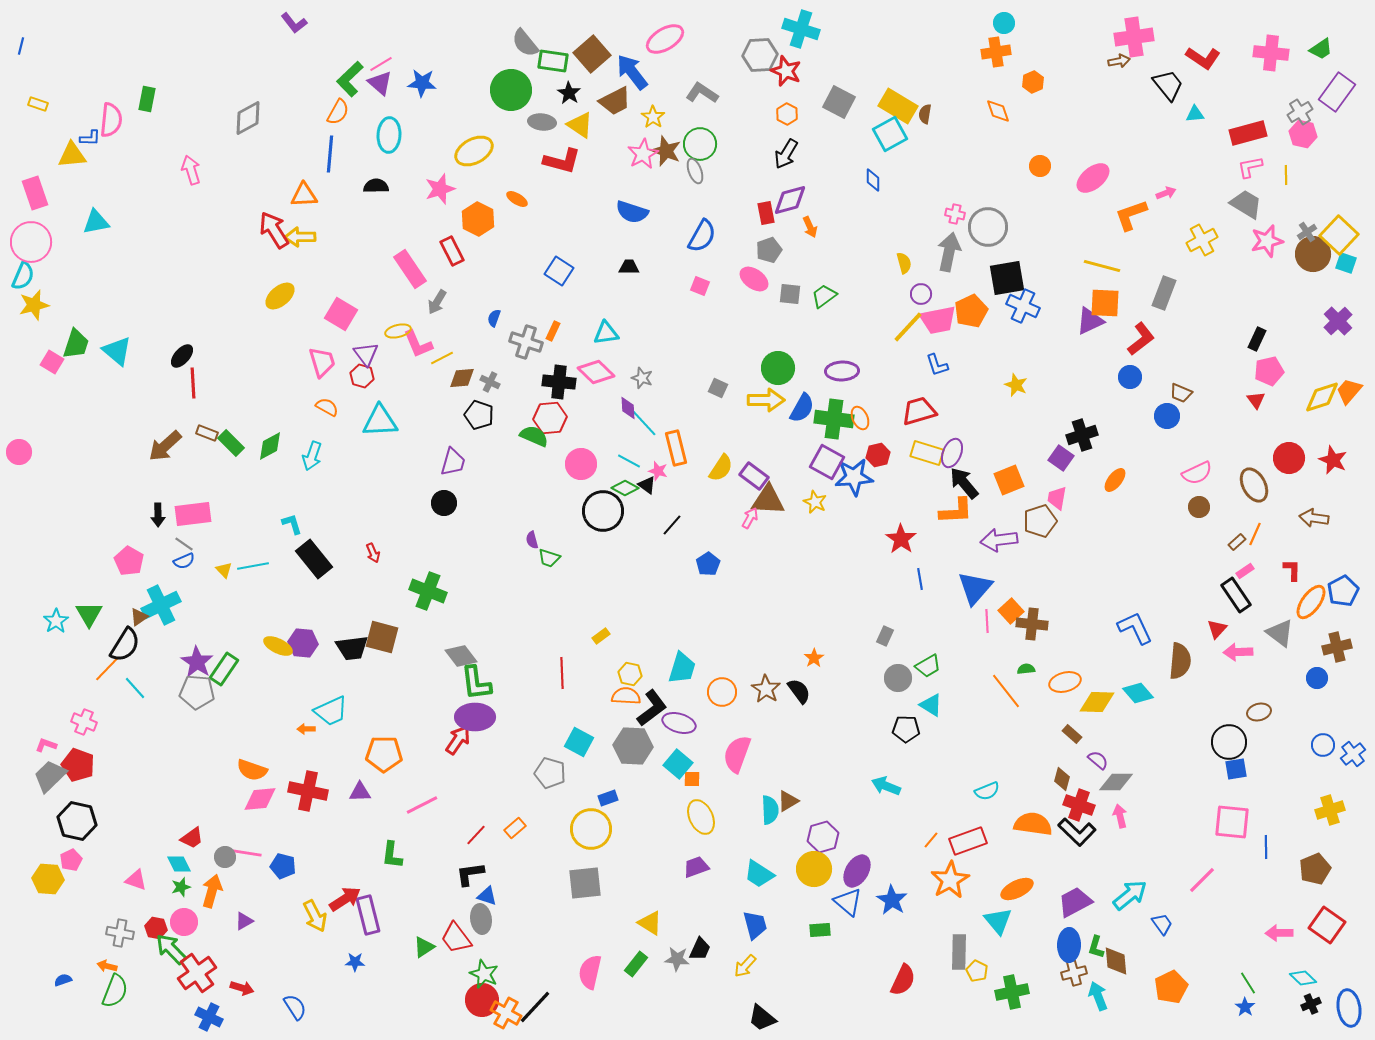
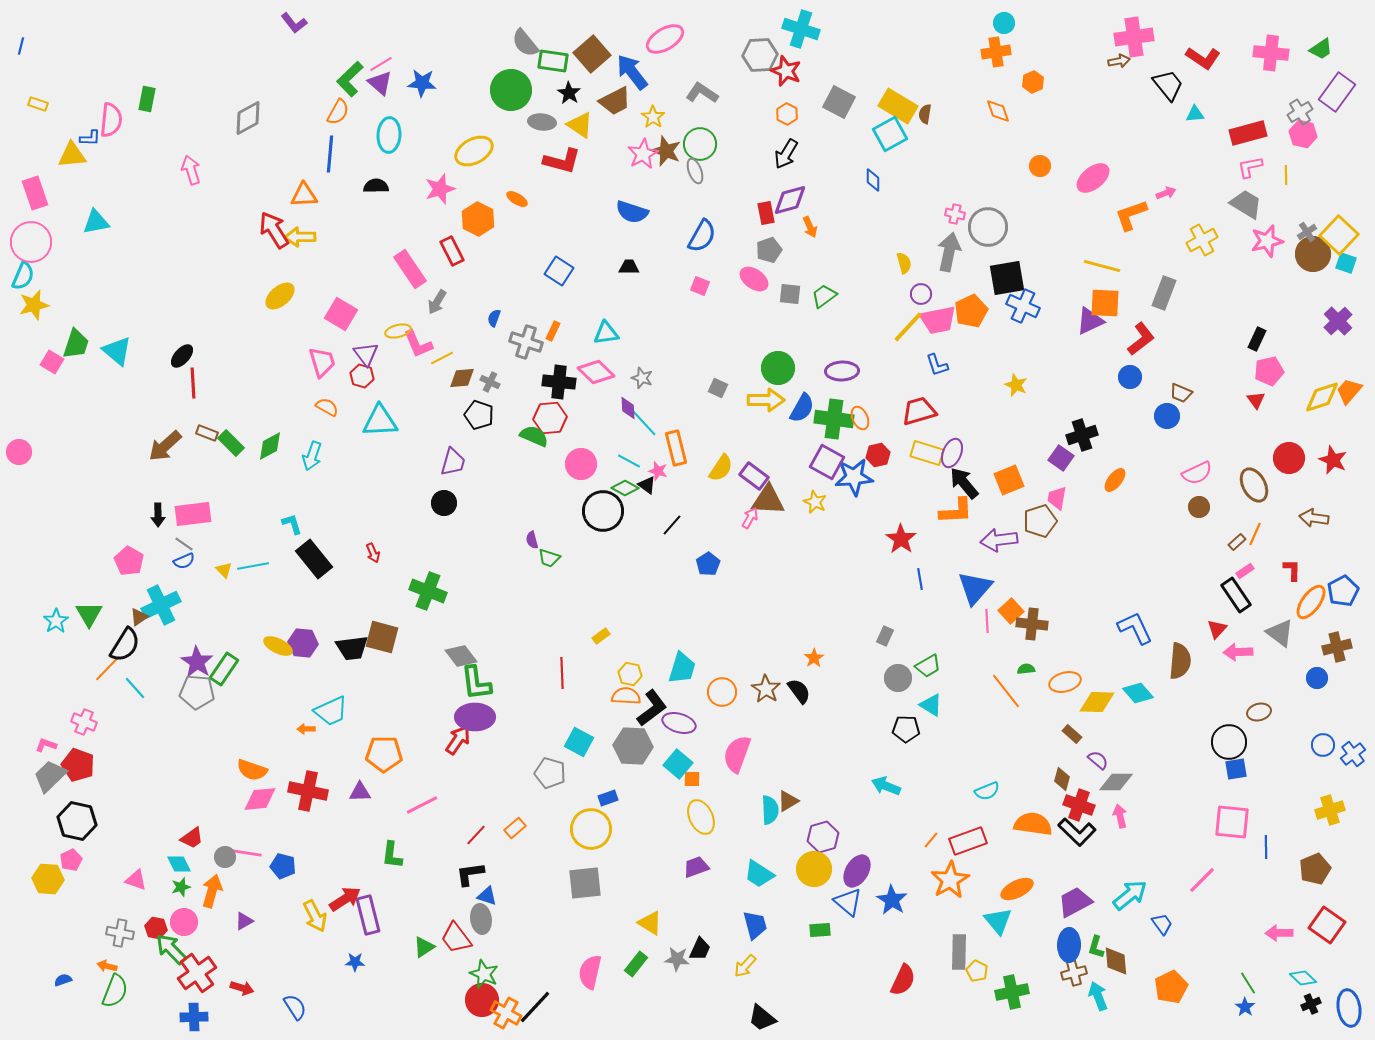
blue cross at (209, 1017): moved 15 px left; rotated 28 degrees counterclockwise
